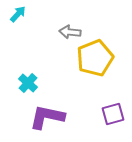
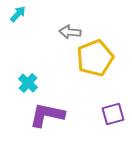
purple L-shape: moved 2 px up
